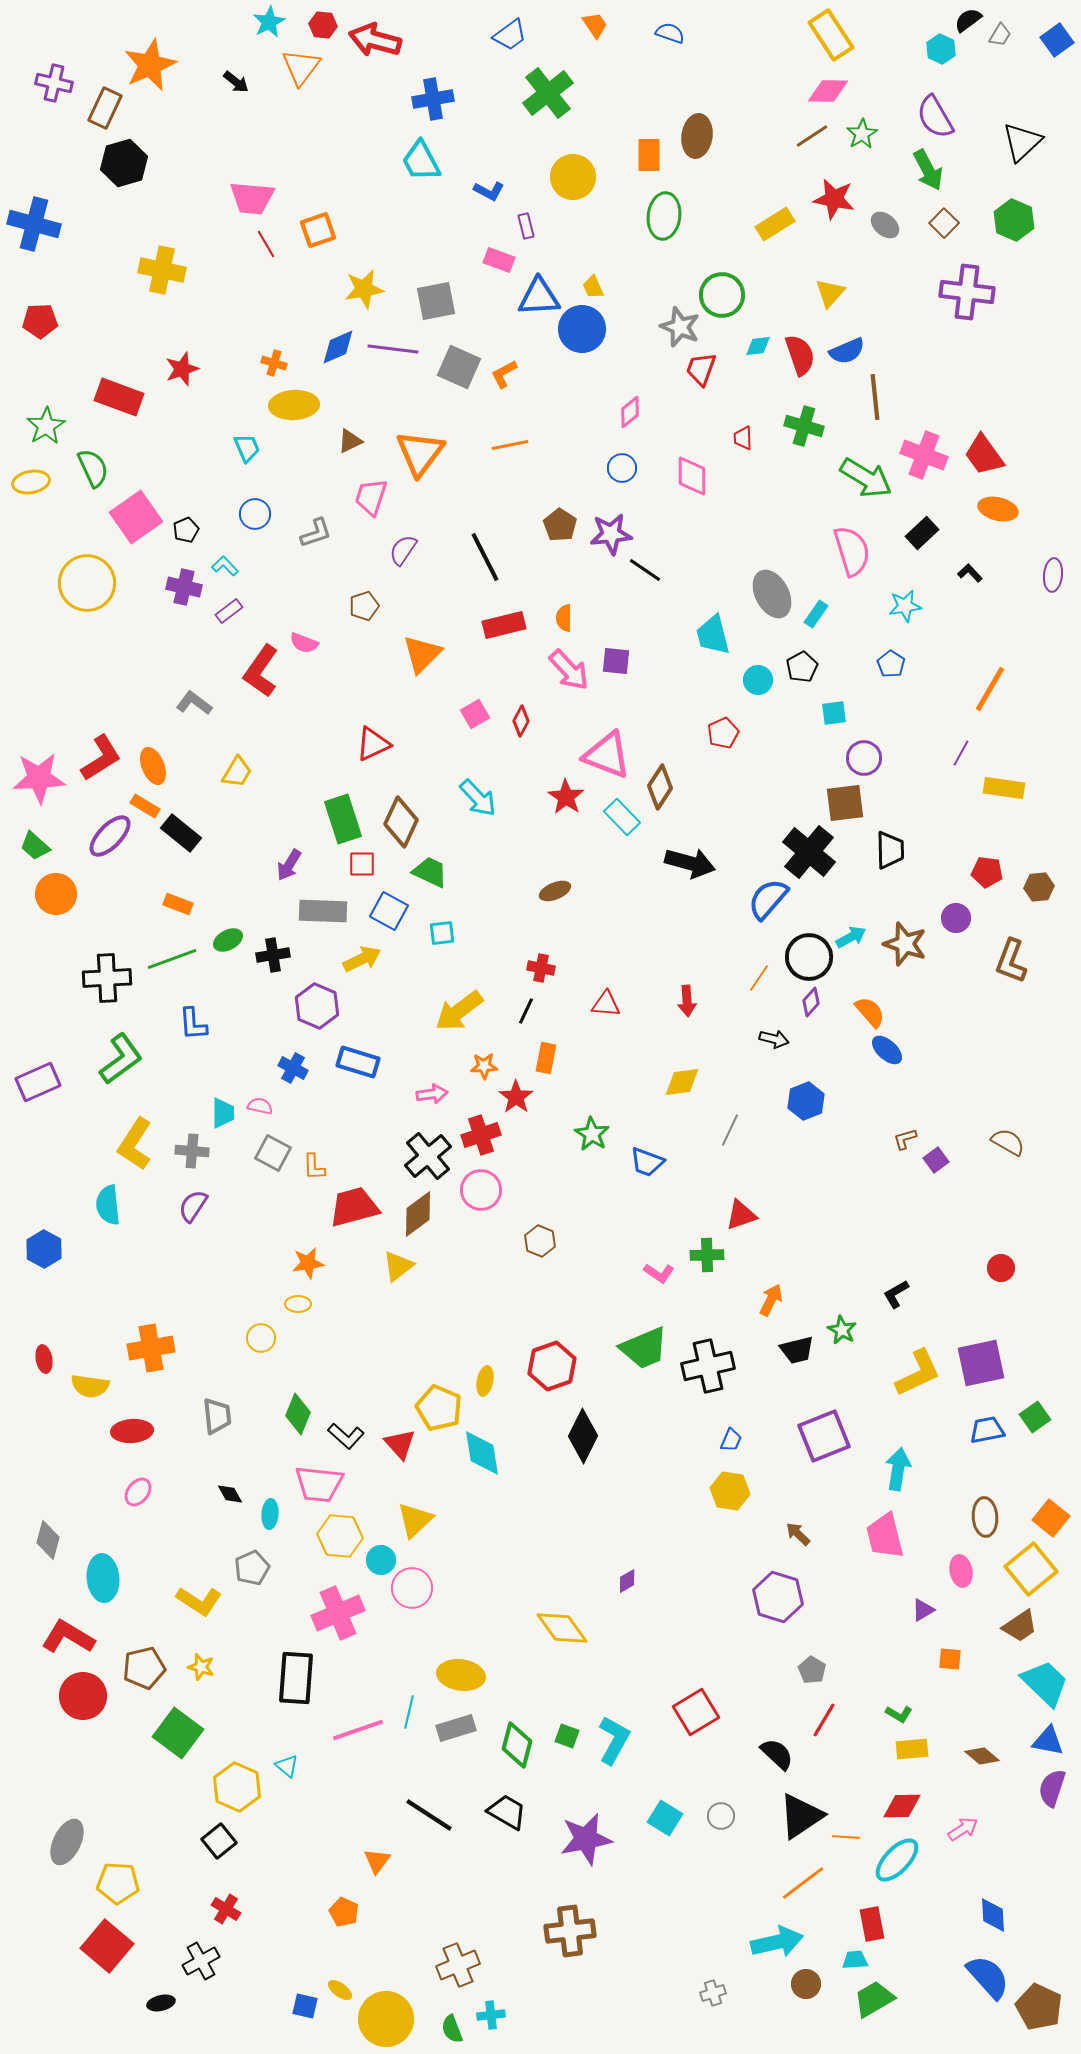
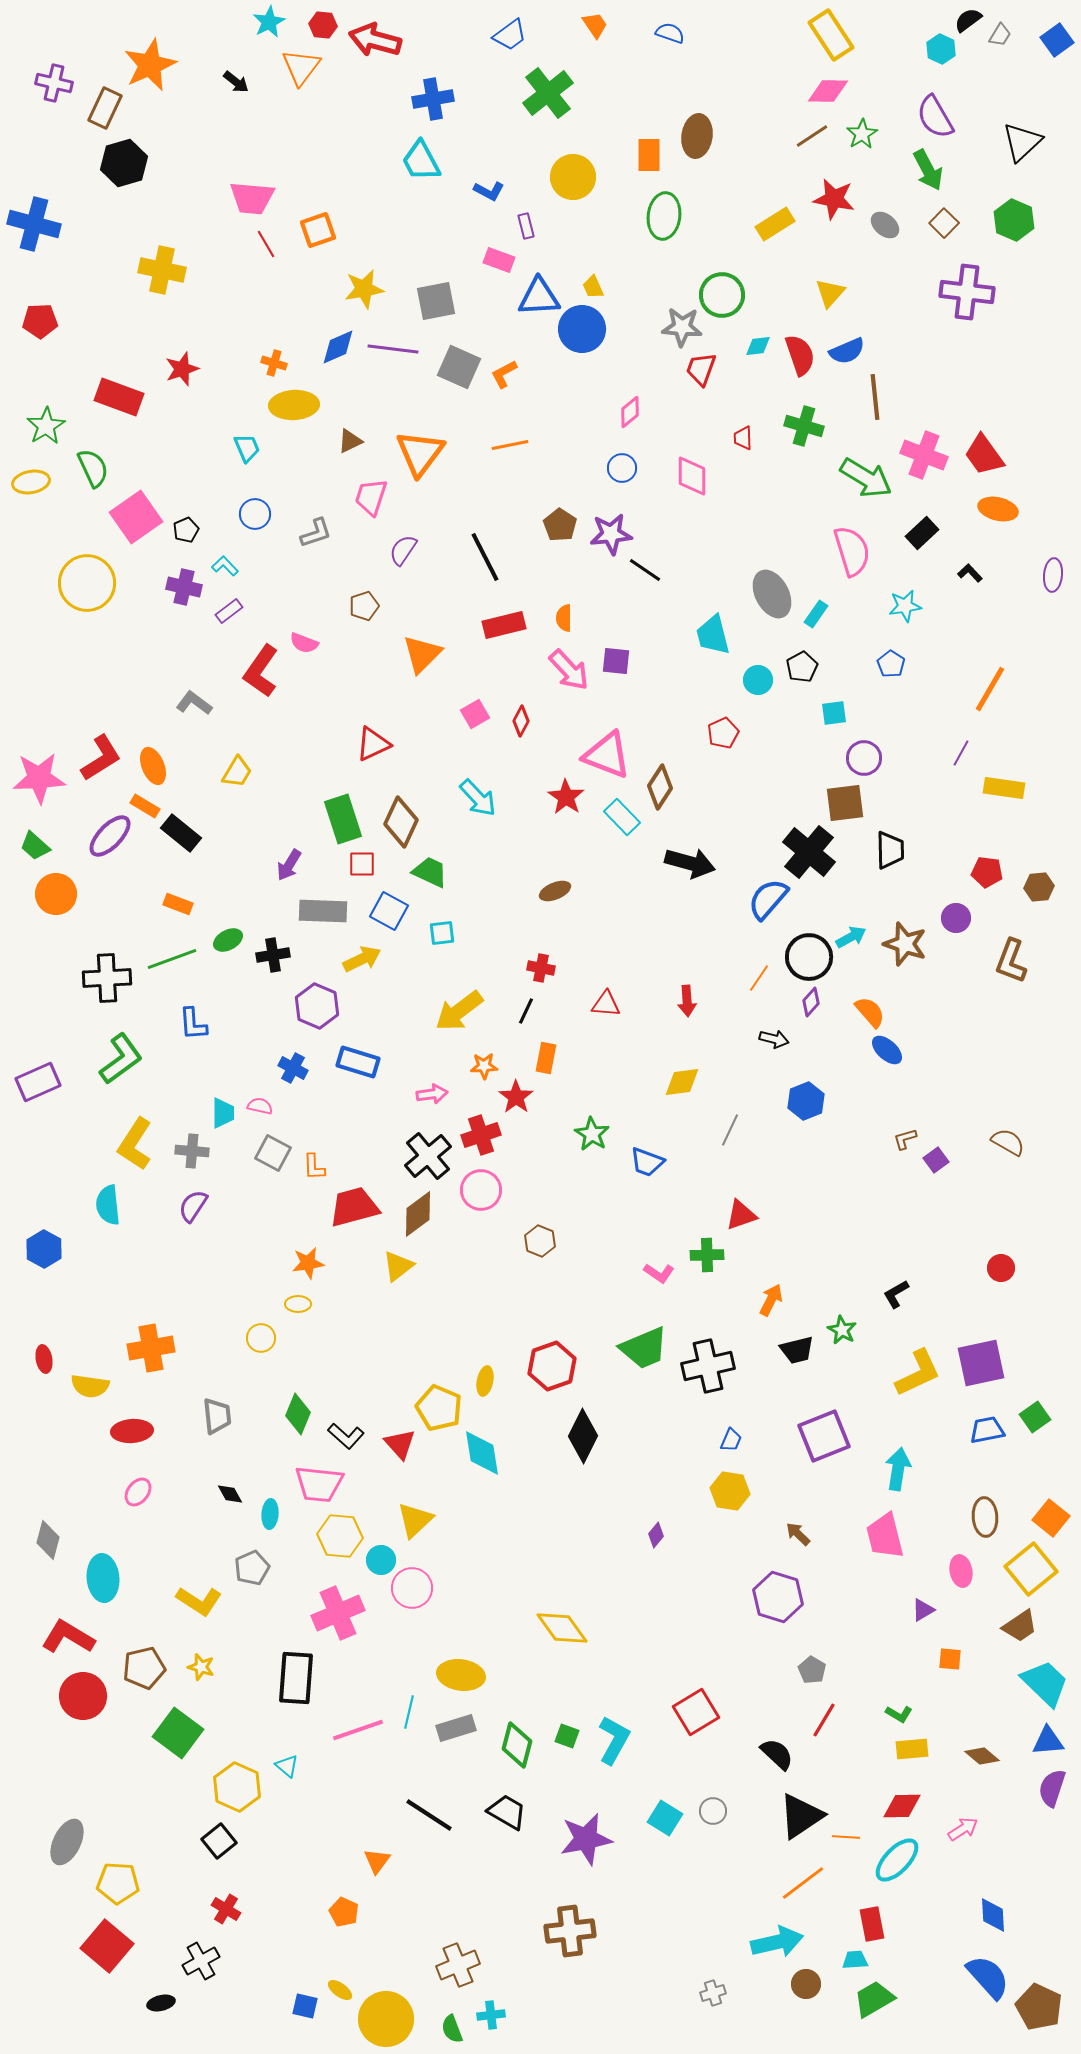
gray star at (680, 327): moved 2 px right; rotated 18 degrees counterclockwise
purple diamond at (627, 1581): moved 29 px right, 46 px up; rotated 20 degrees counterclockwise
blue triangle at (1048, 1741): rotated 16 degrees counterclockwise
gray circle at (721, 1816): moved 8 px left, 5 px up
